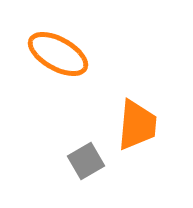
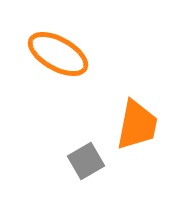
orange trapezoid: rotated 6 degrees clockwise
